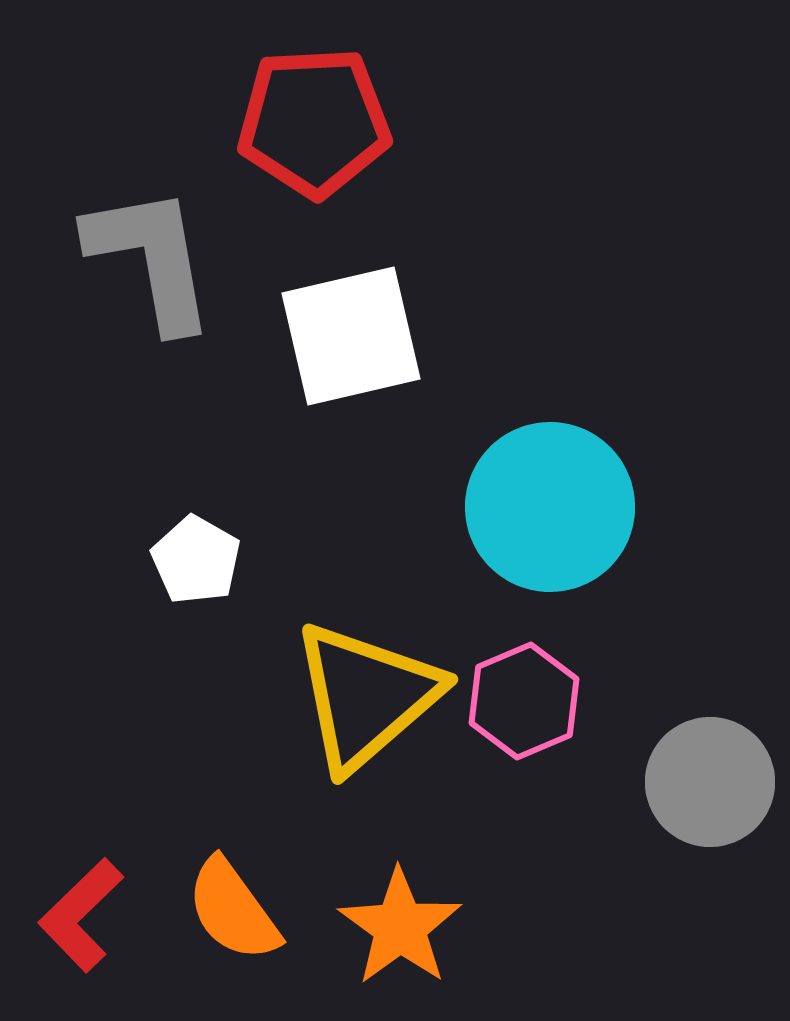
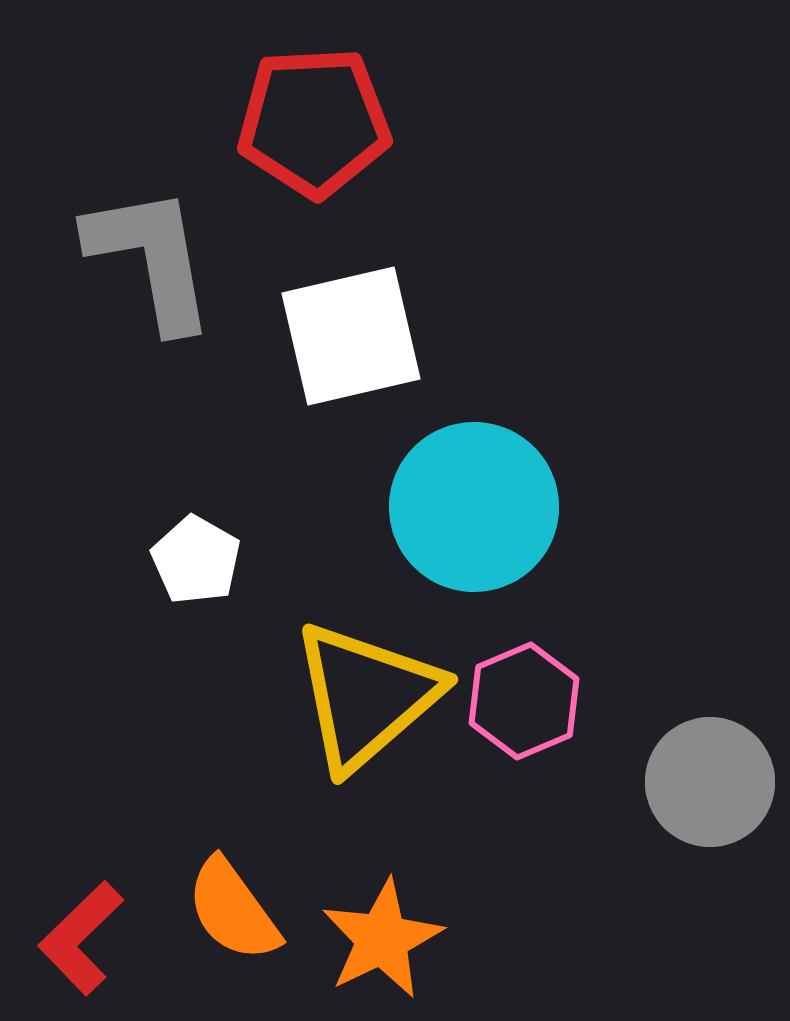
cyan circle: moved 76 px left
red L-shape: moved 23 px down
orange star: moved 18 px left, 12 px down; rotated 10 degrees clockwise
